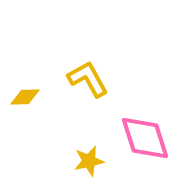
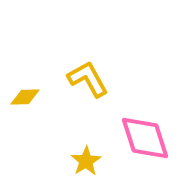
yellow star: moved 3 px left; rotated 20 degrees counterclockwise
